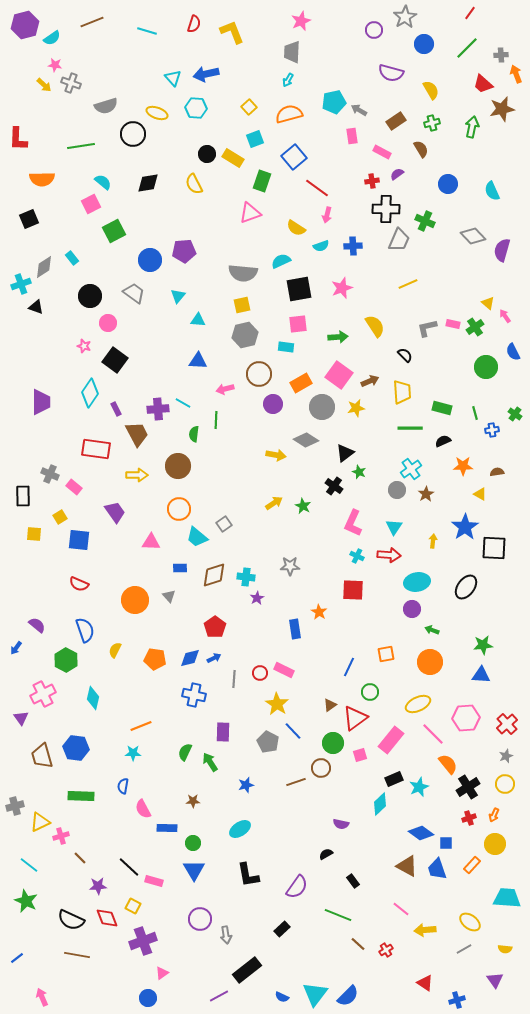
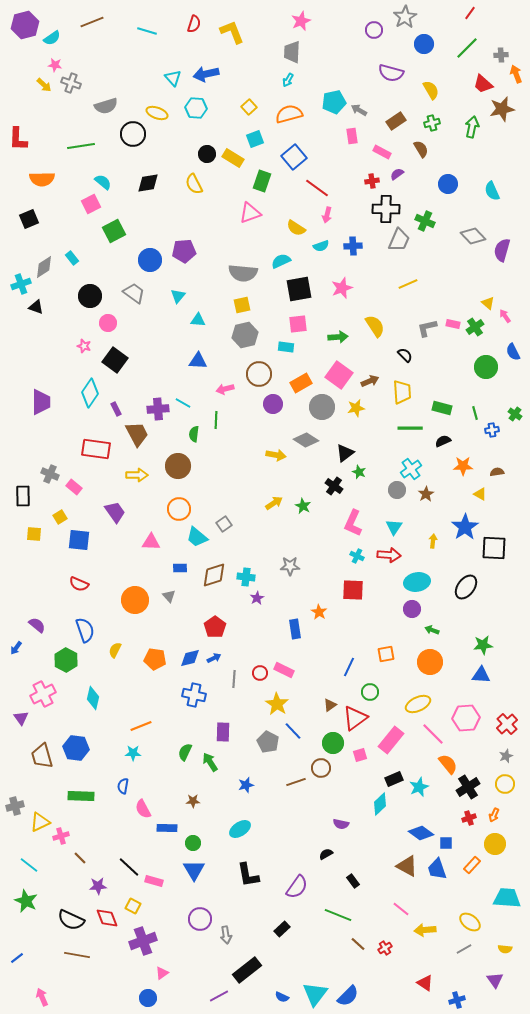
red cross at (386, 950): moved 1 px left, 2 px up
